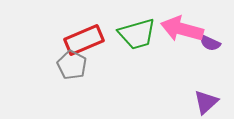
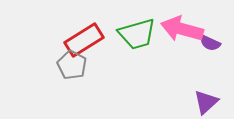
red rectangle: rotated 9 degrees counterclockwise
